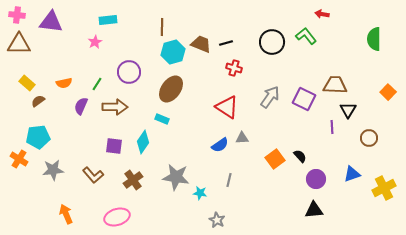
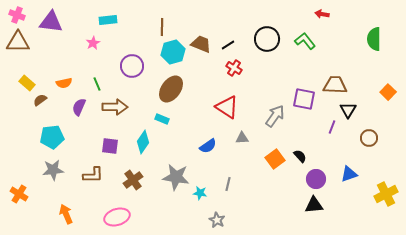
pink cross at (17, 15): rotated 14 degrees clockwise
green L-shape at (306, 36): moved 1 px left, 5 px down
pink star at (95, 42): moved 2 px left, 1 px down
black circle at (272, 42): moved 5 px left, 3 px up
black line at (226, 43): moved 2 px right, 2 px down; rotated 16 degrees counterclockwise
brown triangle at (19, 44): moved 1 px left, 2 px up
red cross at (234, 68): rotated 14 degrees clockwise
purple circle at (129, 72): moved 3 px right, 6 px up
green line at (97, 84): rotated 56 degrees counterclockwise
gray arrow at (270, 97): moved 5 px right, 19 px down
purple square at (304, 99): rotated 15 degrees counterclockwise
brown semicircle at (38, 101): moved 2 px right, 1 px up
purple semicircle at (81, 106): moved 2 px left, 1 px down
purple line at (332, 127): rotated 24 degrees clockwise
cyan pentagon at (38, 137): moved 14 px right
blue semicircle at (220, 145): moved 12 px left, 1 px down
purple square at (114, 146): moved 4 px left
orange cross at (19, 159): moved 35 px down
blue triangle at (352, 174): moved 3 px left
brown L-shape at (93, 175): rotated 50 degrees counterclockwise
gray line at (229, 180): moved 1 px left, 4 px down
yellow cross at (384, 188): moved 2 px right, 6 px down
black triangle at (314, 210): moved 5 px up
